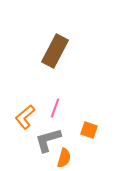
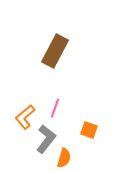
gray L-shape: moved 2 px left, 1 px up; rotated 144 degrees clockwise
